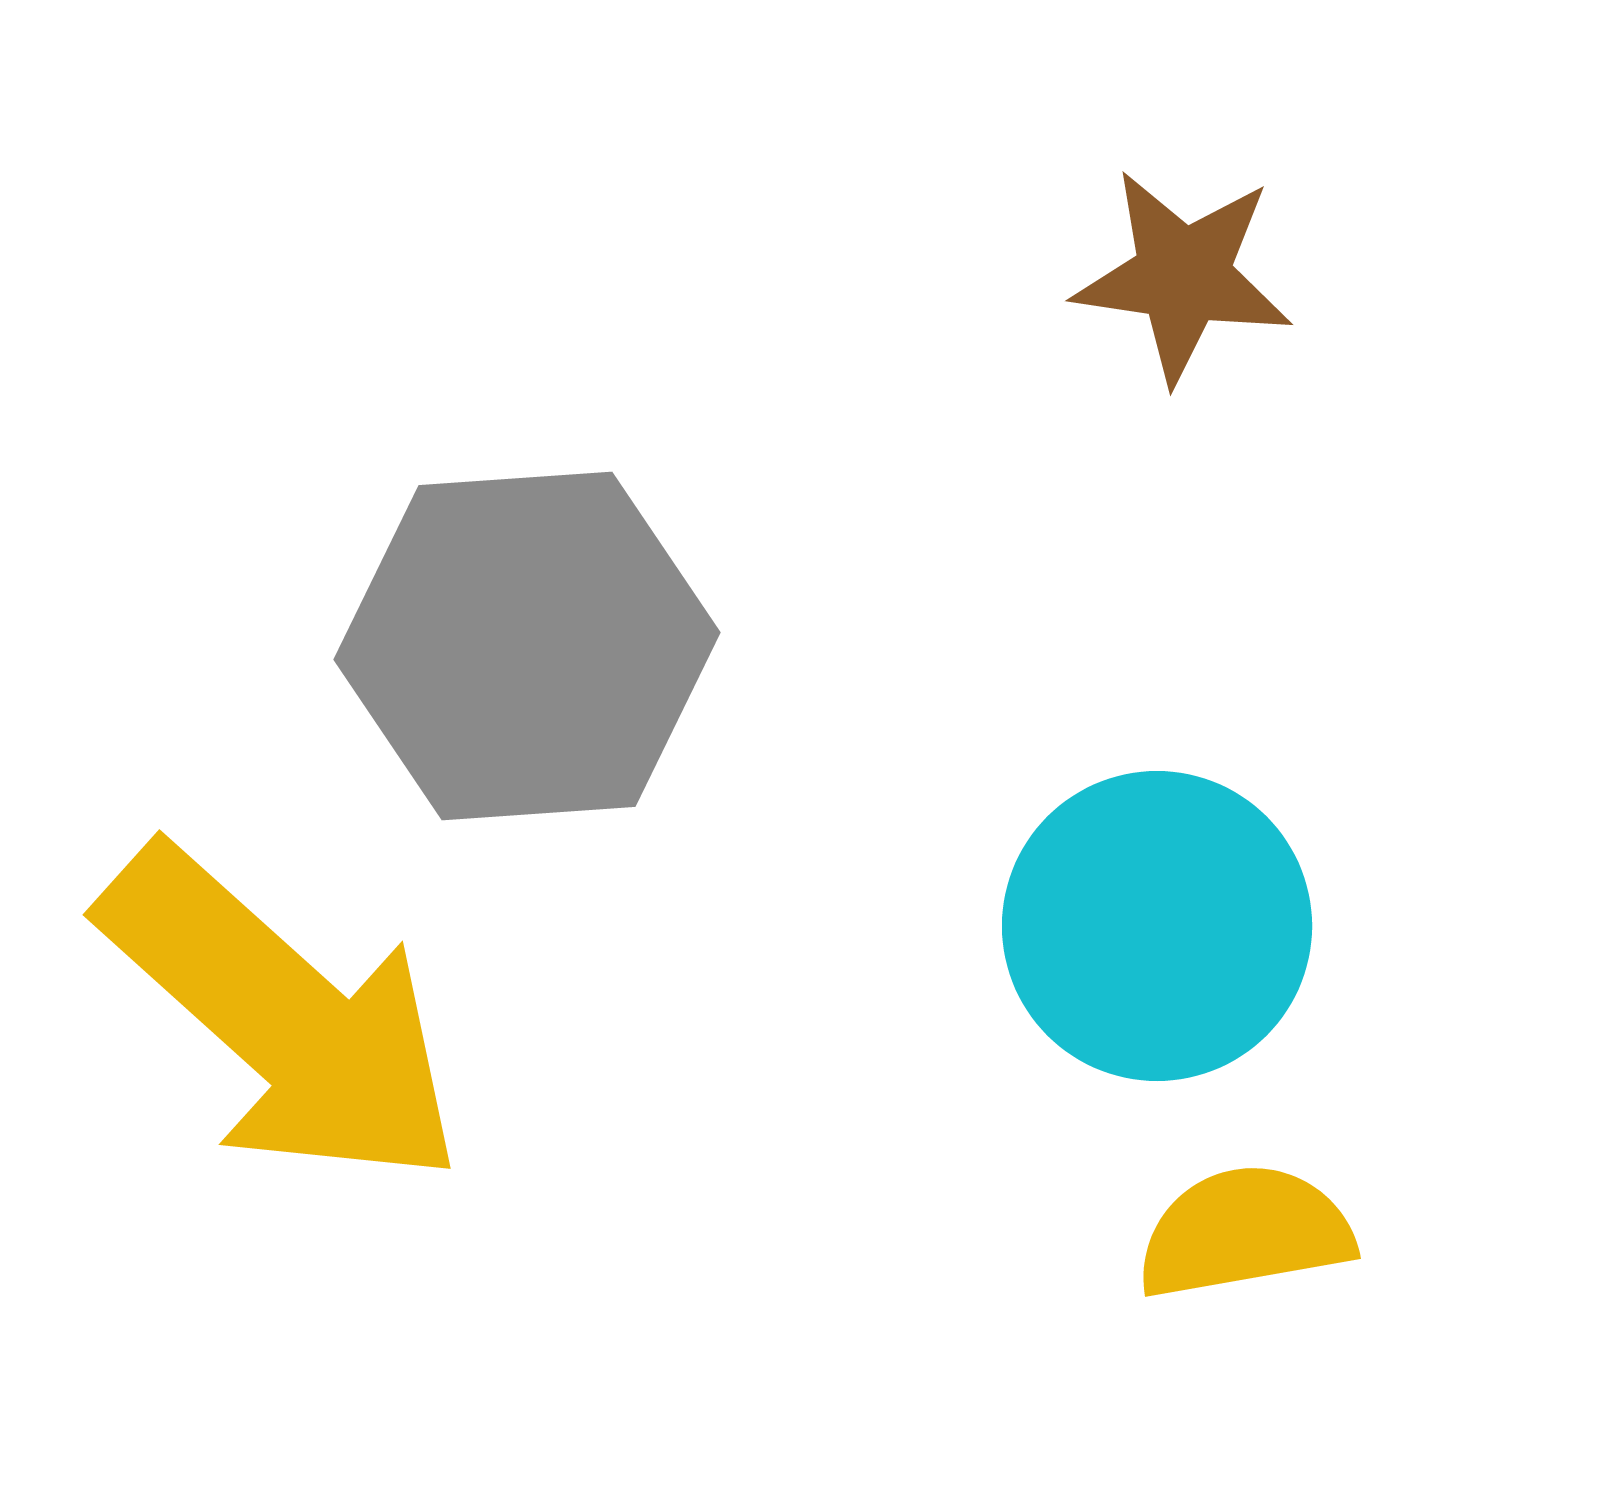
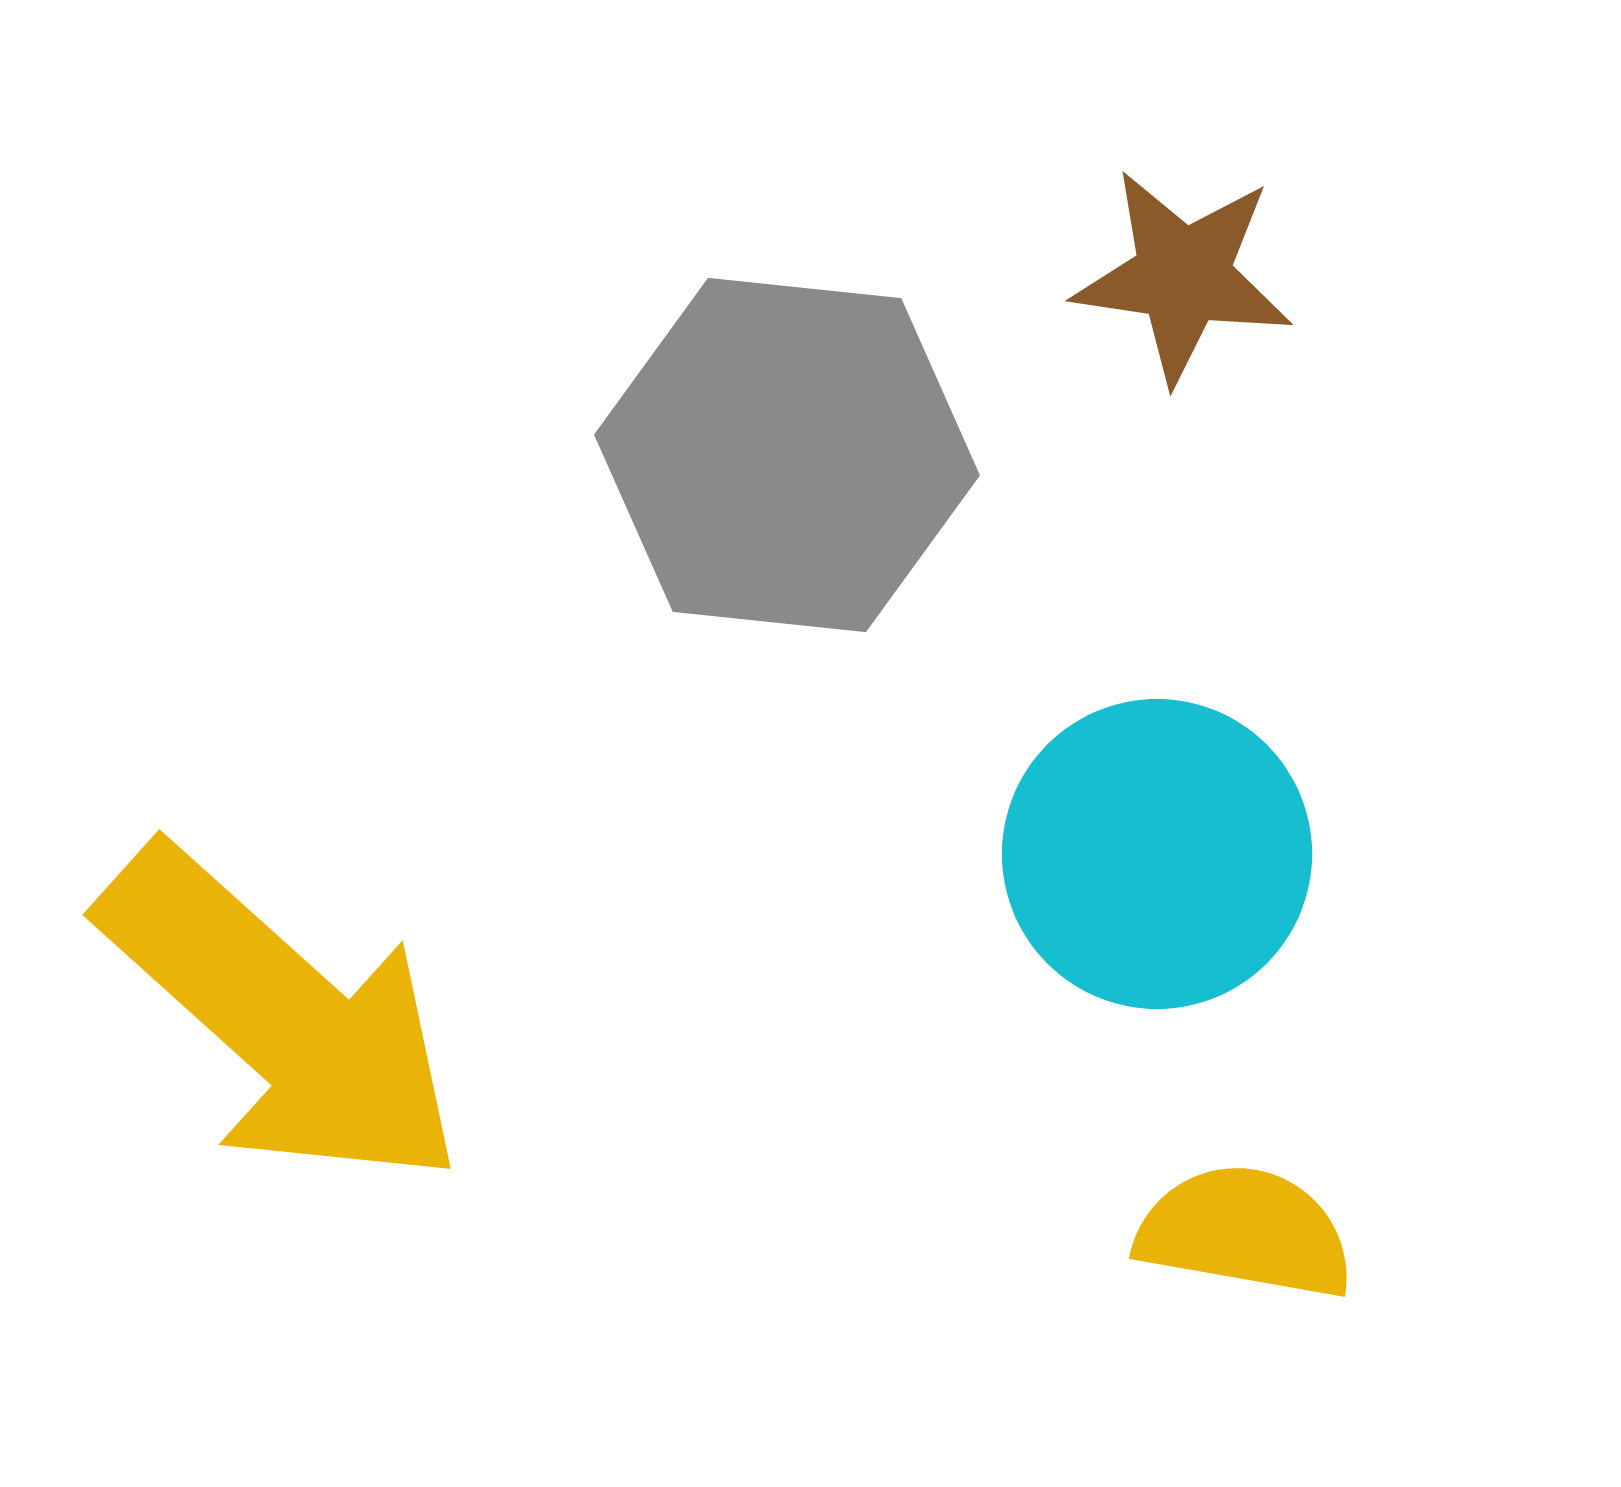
gray hexagon: moved 260 px right, 191 px up; rotated 10 degrees clockwise
cyan circle: moved 72 px up
yellow semicircle: rotated 20 degrees clockwise
